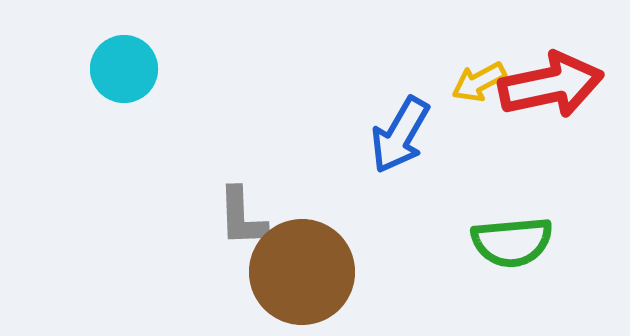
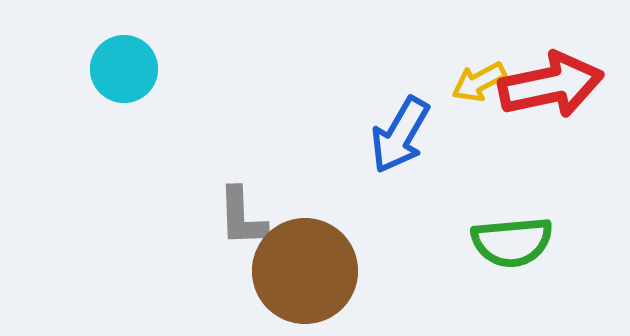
brown circle: moved 3 px right, 1 px up
